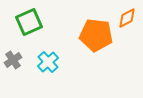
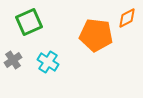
cyan cross: rotated 15 degrees counterclockwise
